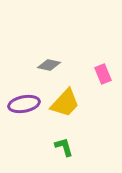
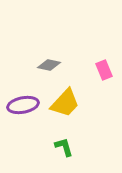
pink rectangle: moved 1 px right, 4 px up
purple ellipse: moved 1 px left, 1 px down
